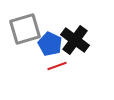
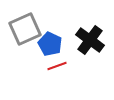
gray square: rotated 8 degrees counterclockwise
black cross: moved 15 px right
